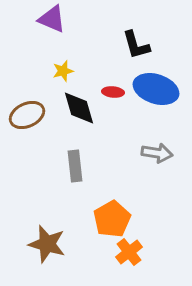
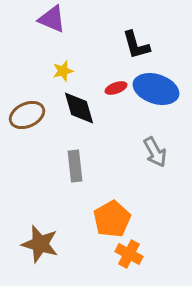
red ellipse: moved 3 px right, 4 px up; rotated 25 degrees counterclockwise
gray arrow: moved 2 px left, 1 px up; rotated 52 degrees clockwise
brown star: moved 7 px left
orange cross: moved 2 px down; rotated 24 degrees counterclockwise
